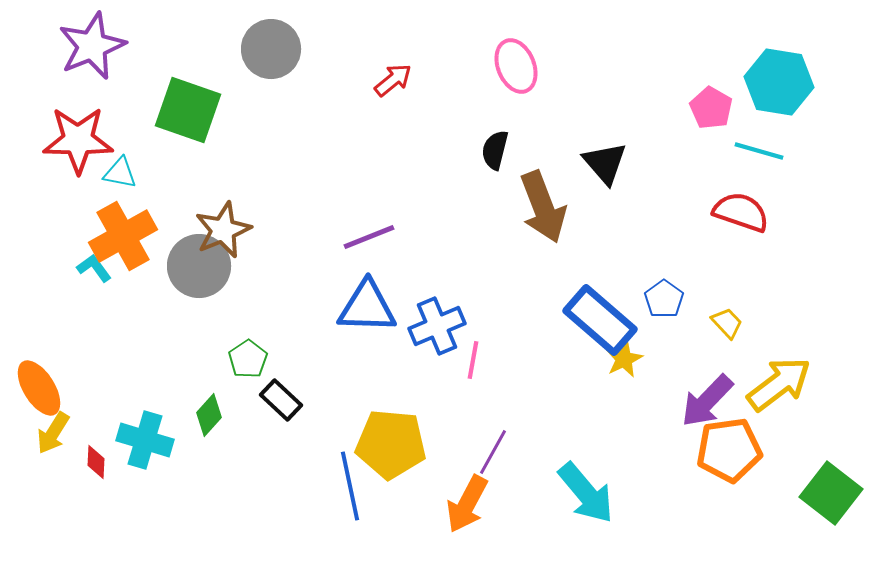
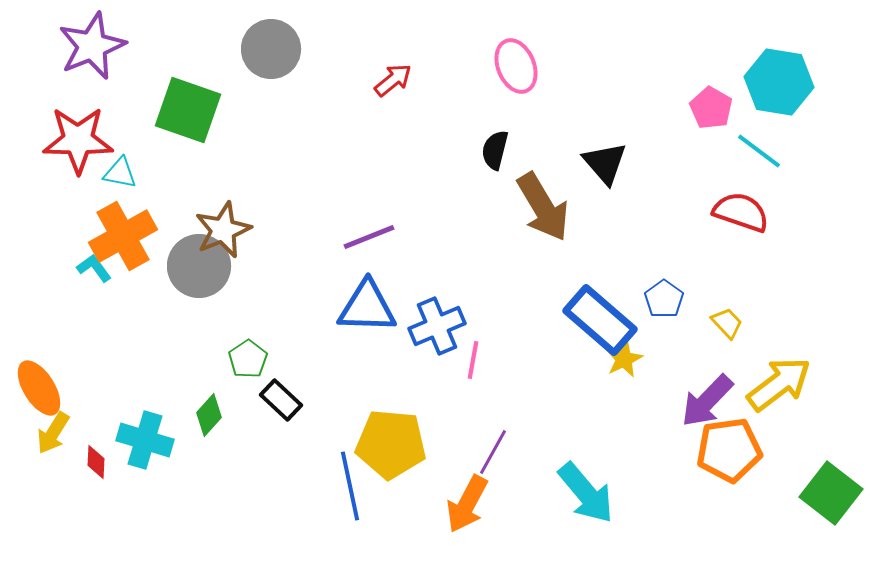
cyan line at (759, 151): rotated 21 degrees clockwise
brown arrow at (543, 207): rotated 10 degrees counterclockwise
